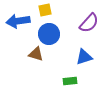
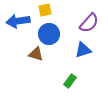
blue triangle: moved 1 px left, 7 px up
green rectangle: rotated 48 degrees counterclockwise
